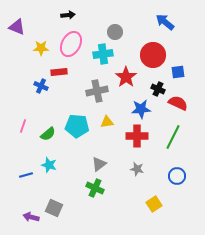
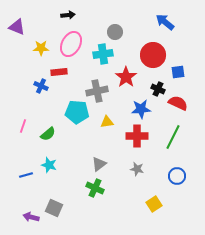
cyan pentagon: moved 14 px up
